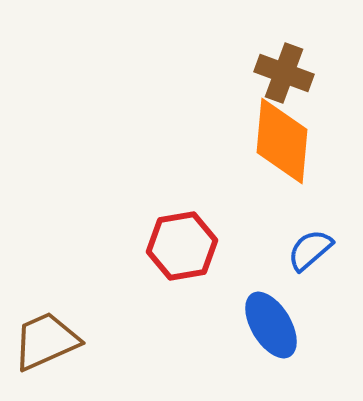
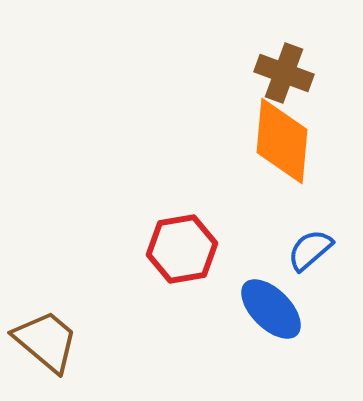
red hexagon: moved 3 px down
blue ellipse: moved 16 px up; rotated 14 degrees counterclockwise
brown trapezoid: rotated 64 degrees clockwise
